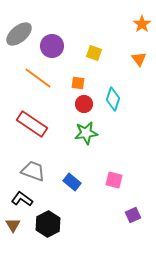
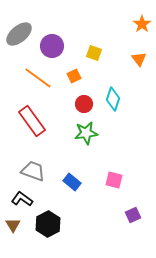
orange square: moved 4 px left, 7 px up; rotated 32 degrees counterclockwise
red rectangle: moved 3 px up; rotated 20 degrees clockwise
